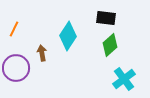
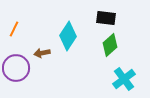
brown arrow: rotated 91 degrees counterclockwise
